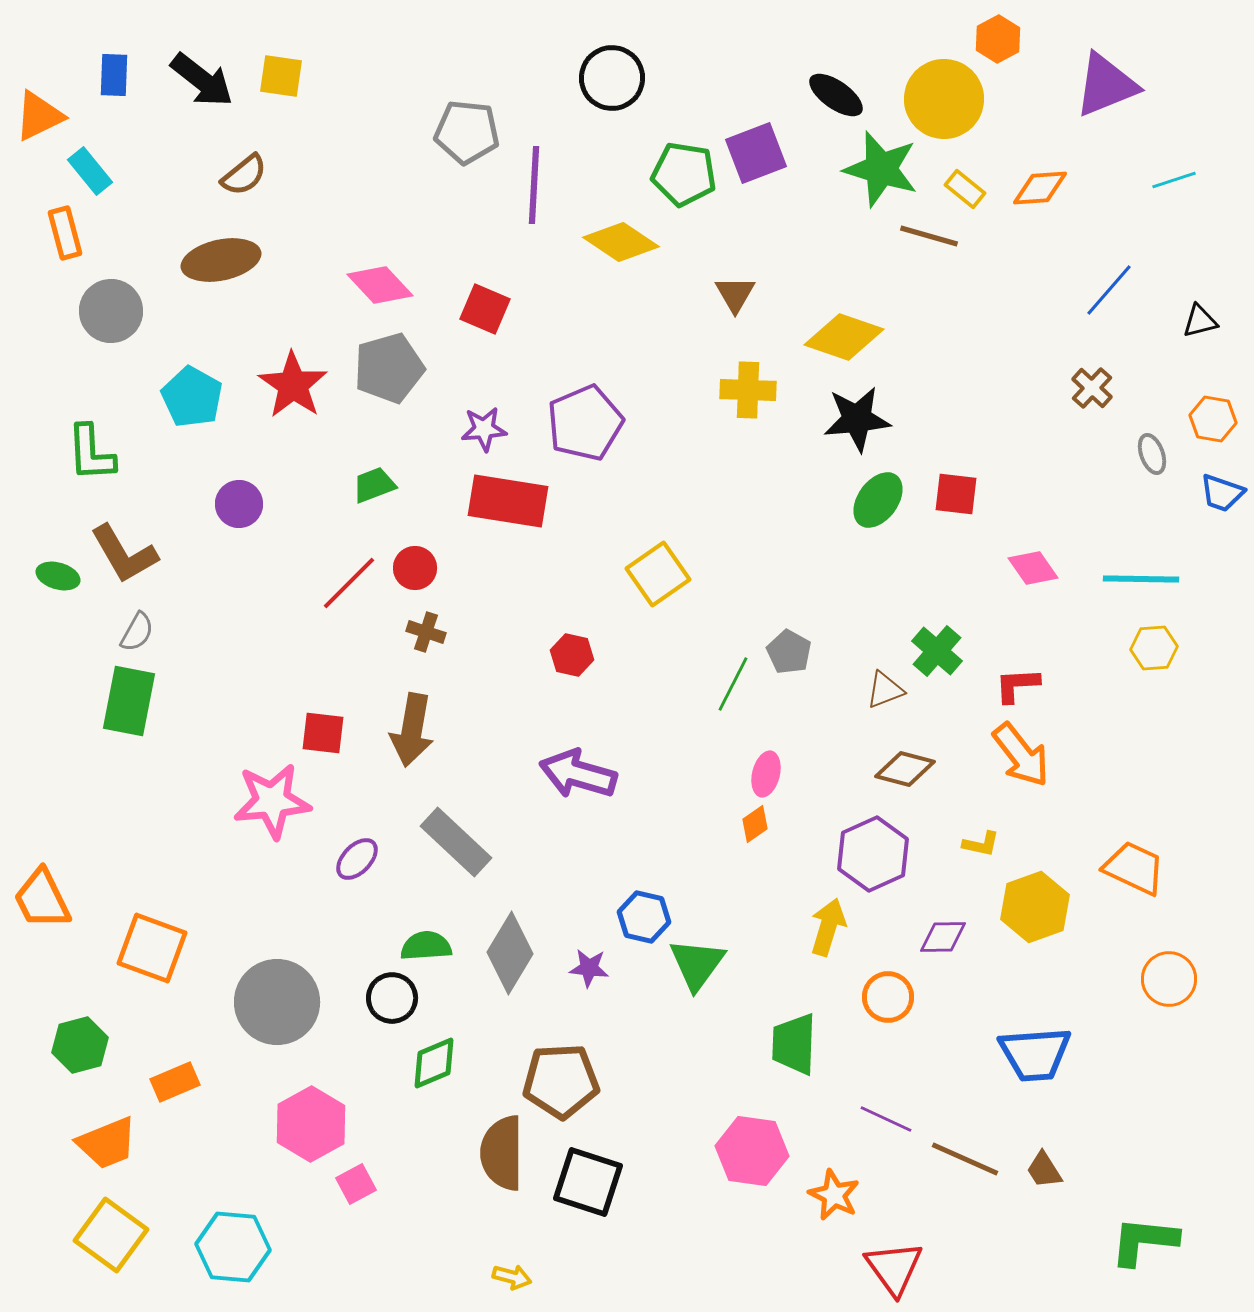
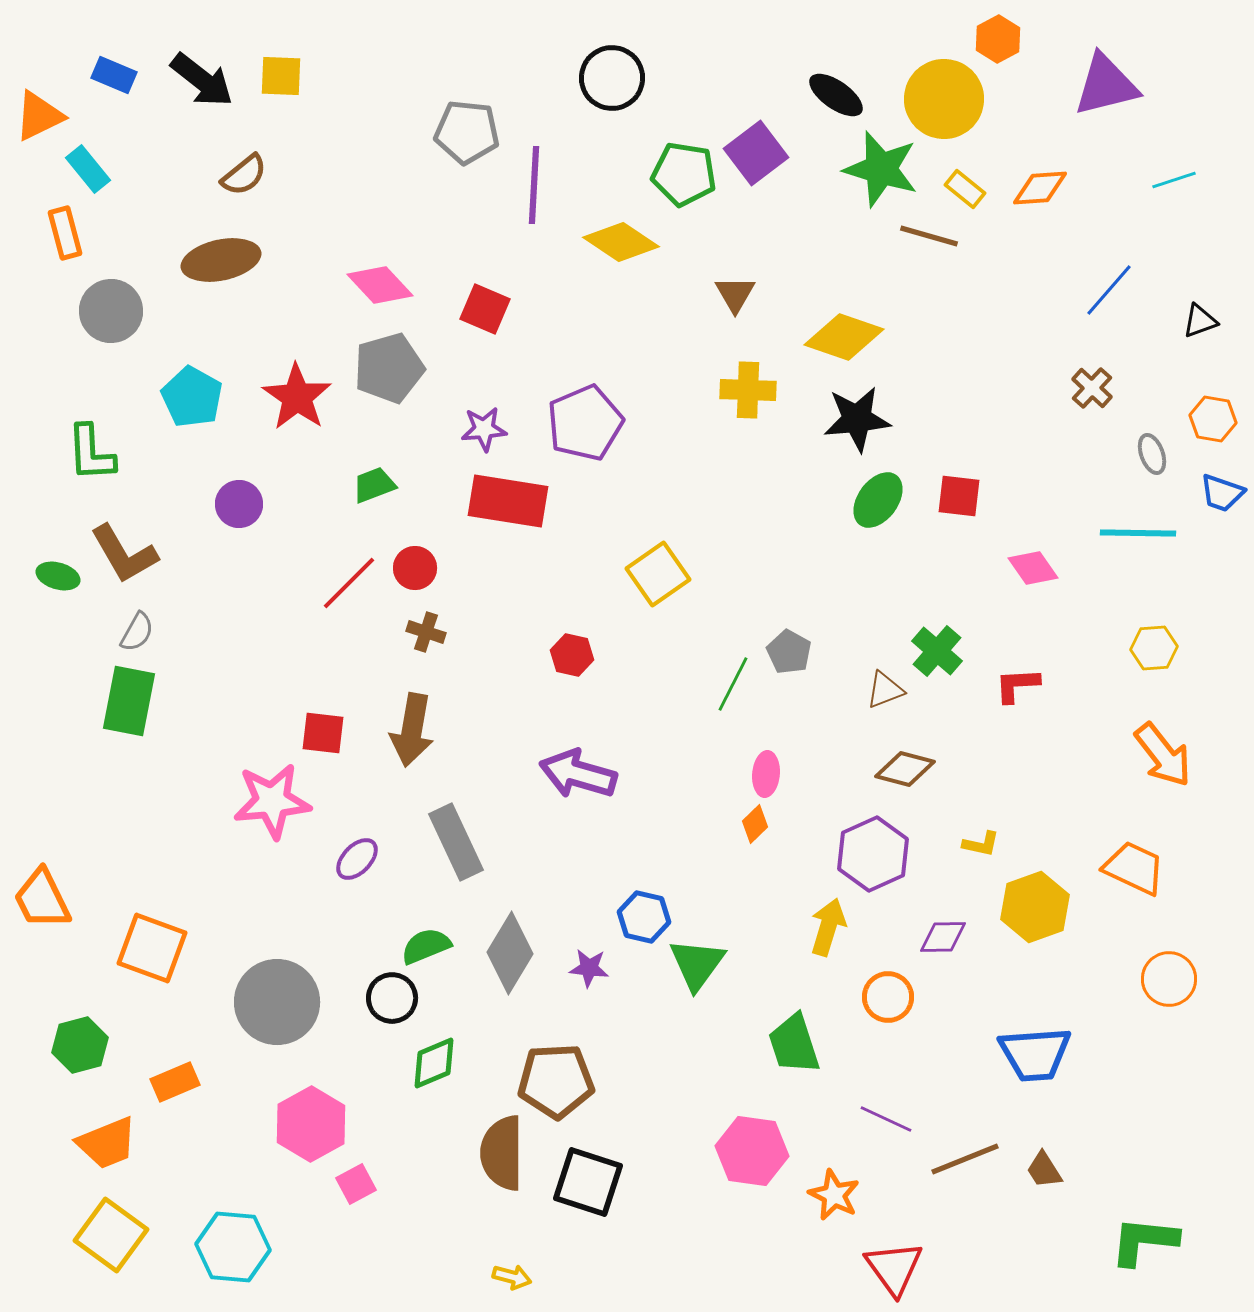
blue rectangle at (114, 75): rotated 69 degrees counterclockwise
yellow square at (281, 76): rotated 6 degrees counterclockwise
purple triangle at (1106, 85): rotated 8 degrees clockwise
purple square at (756, 153): rotated 16 degrees counterclockwise
cyan rectangle at (90, 171): moved 2 px left, 2 px up
black triangle at (1200, 321): rotated 6 degrees counterclockwise
red star at (293, 385): moved 4 px right, 12 px down
red square at (956, 494): moved 3 px right, 2 px down
cyan line at (1141, 579): moved 3 px left, 46 px up
orange arrow at (1021, 755): moved 142 px right
pink ellipse at (766, 774): rotated 9 degrees counterclockwise
orange diamond at (755, 824): rotated 9 degrees counterclockwise
gray rectangle at (456, 842): rotated 22 degrees clockwise
green semicircle at (426, 946): rotated 18 degrees counterclockwise
green trapezoid at (794, 1044): rotated 20 degrees counterclockwise
brown pentagon at (561, 1081): moved 5 px left
brown line at (965, 1159): rotated 46 degrees counterclockwise
